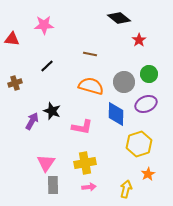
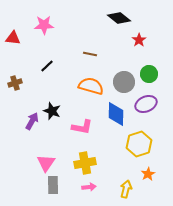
red triangle: moved 1 px right, 1 px up
